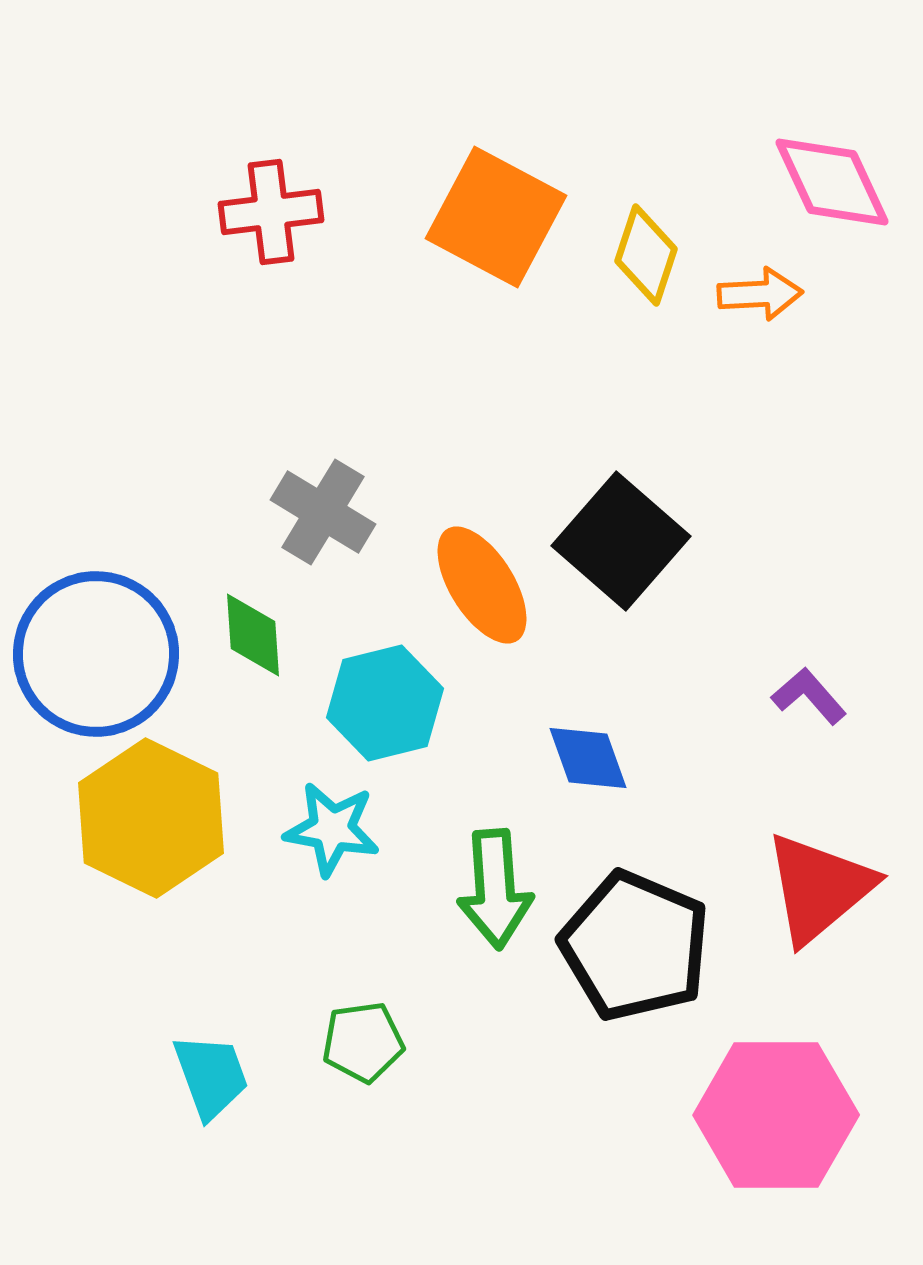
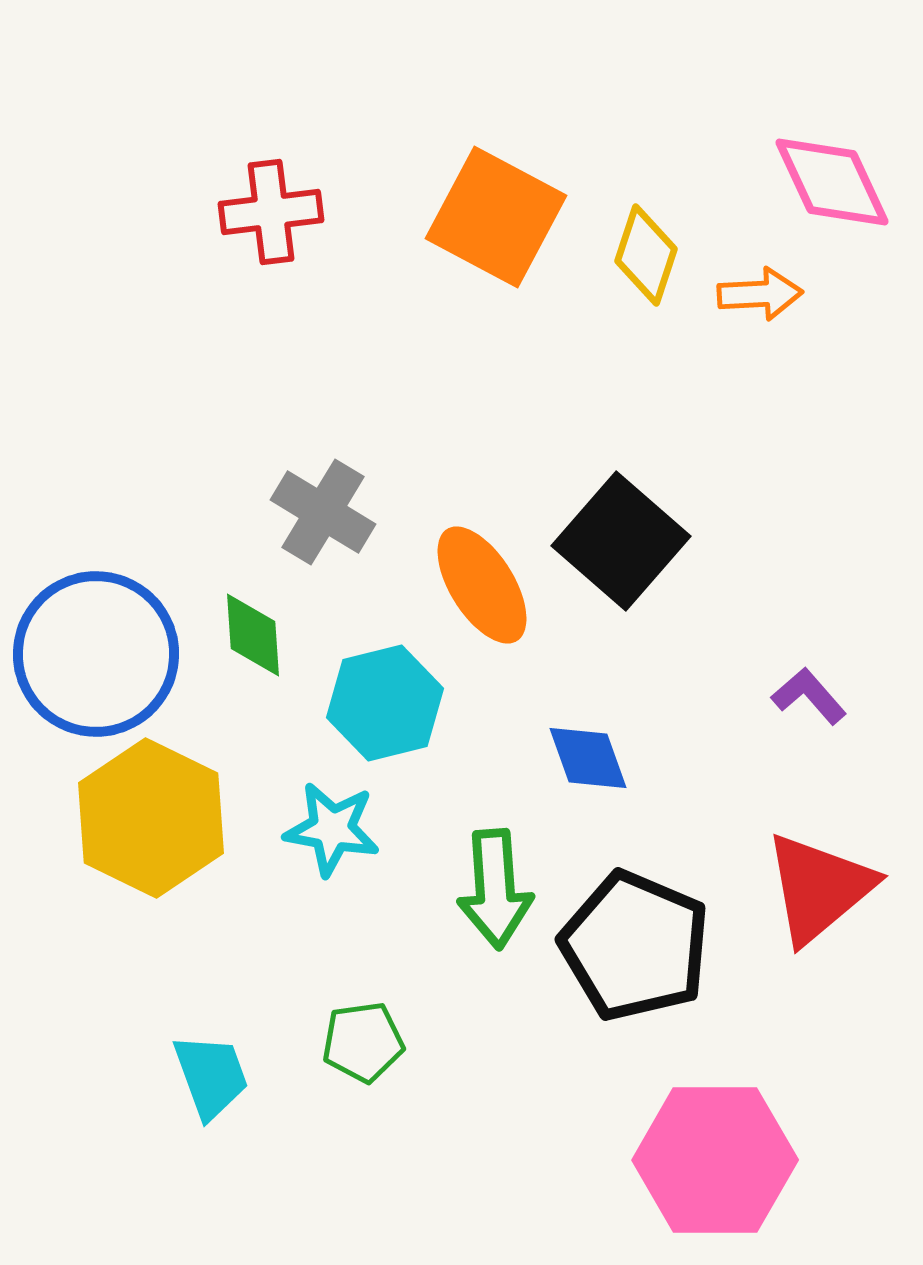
pink hexagon: moved 61 px left, 45 px down
